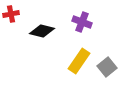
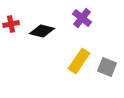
red cross: moved 10 px down
purple cross: moved 4 px up; rotated 18 degrees clockwise
gray square: rotated 30 degrees counterclockwise
